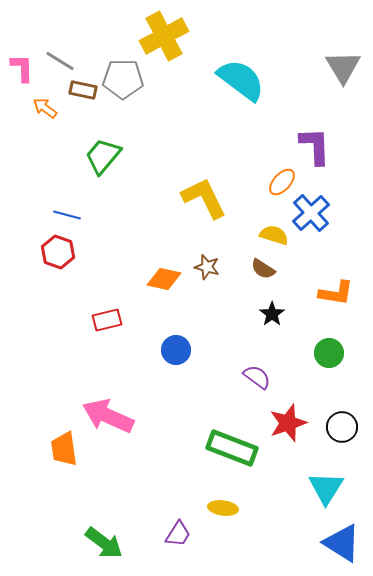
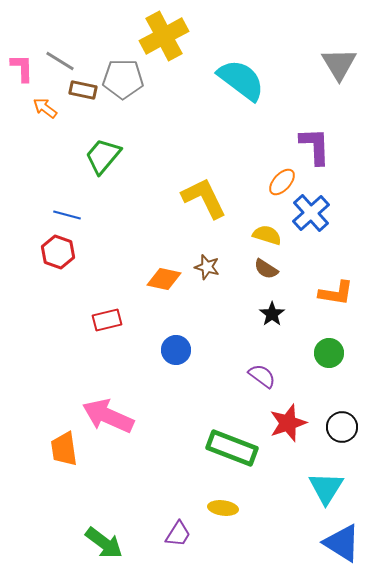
gray triangle: moved 4 px left, 3 px up
yellow semicircle: moved 7 px left
brown semicircle: moved 3 px right
purple semicircle: moved 5 px right, 1 px up
